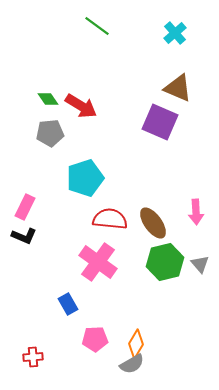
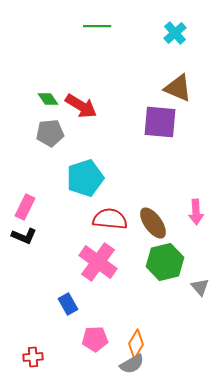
green line: rotated 36 degrees counterclockwise
purple square: rotated 18 degrees counterclockwise
gray triangle: moved 23 px down
